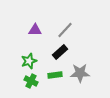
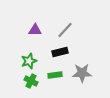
black rectangle: rotated 28 degrees clockwise
gray star: moved 2 px right
